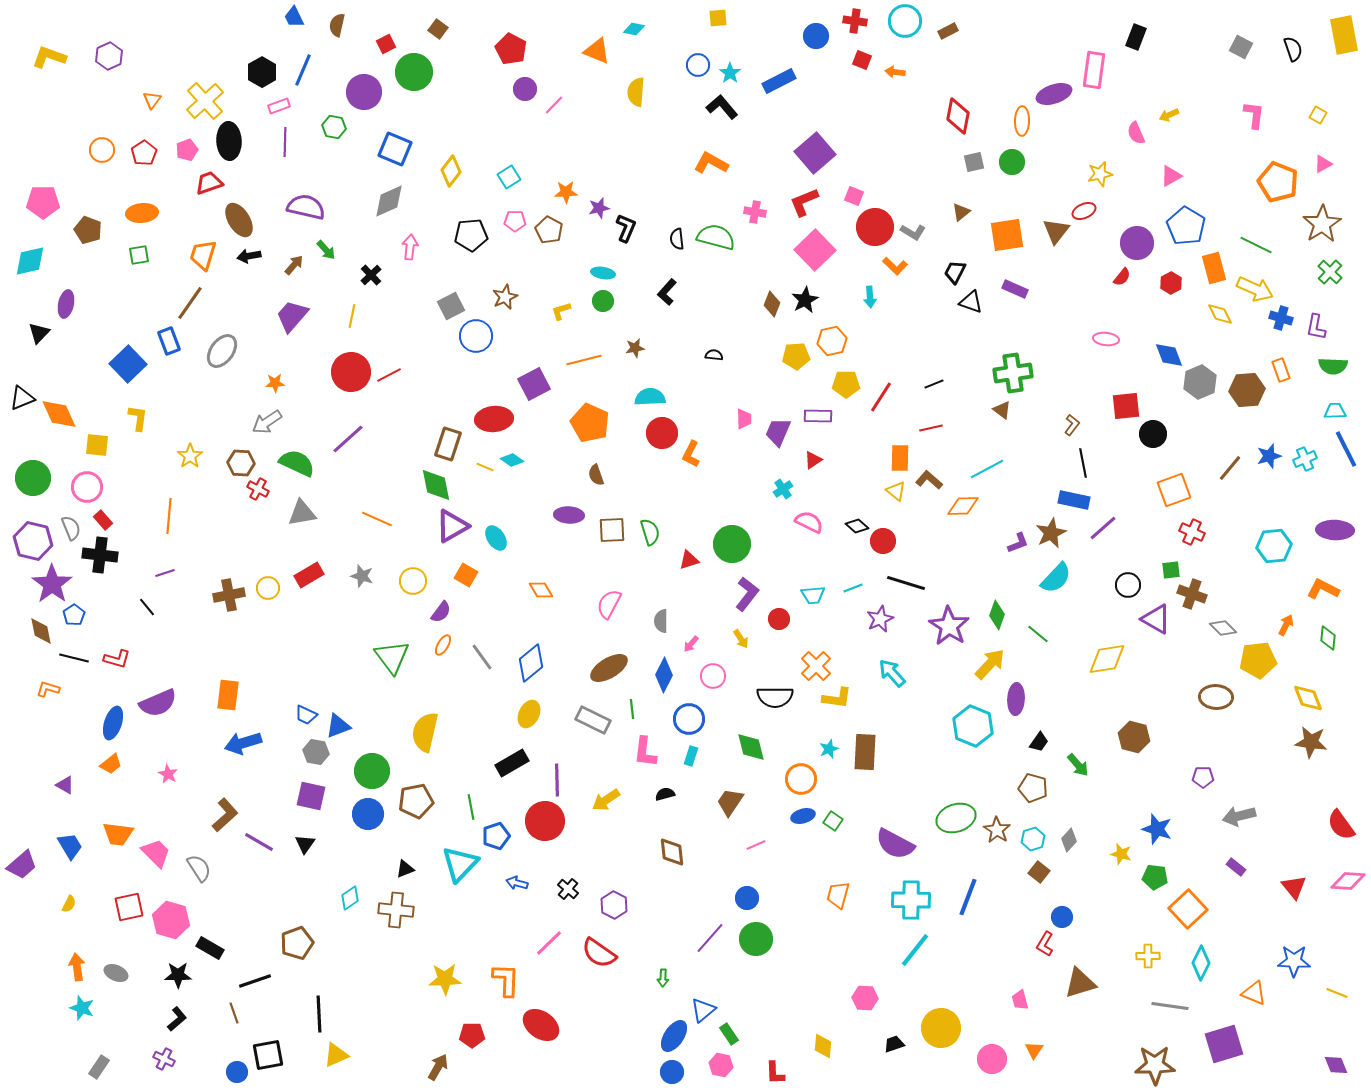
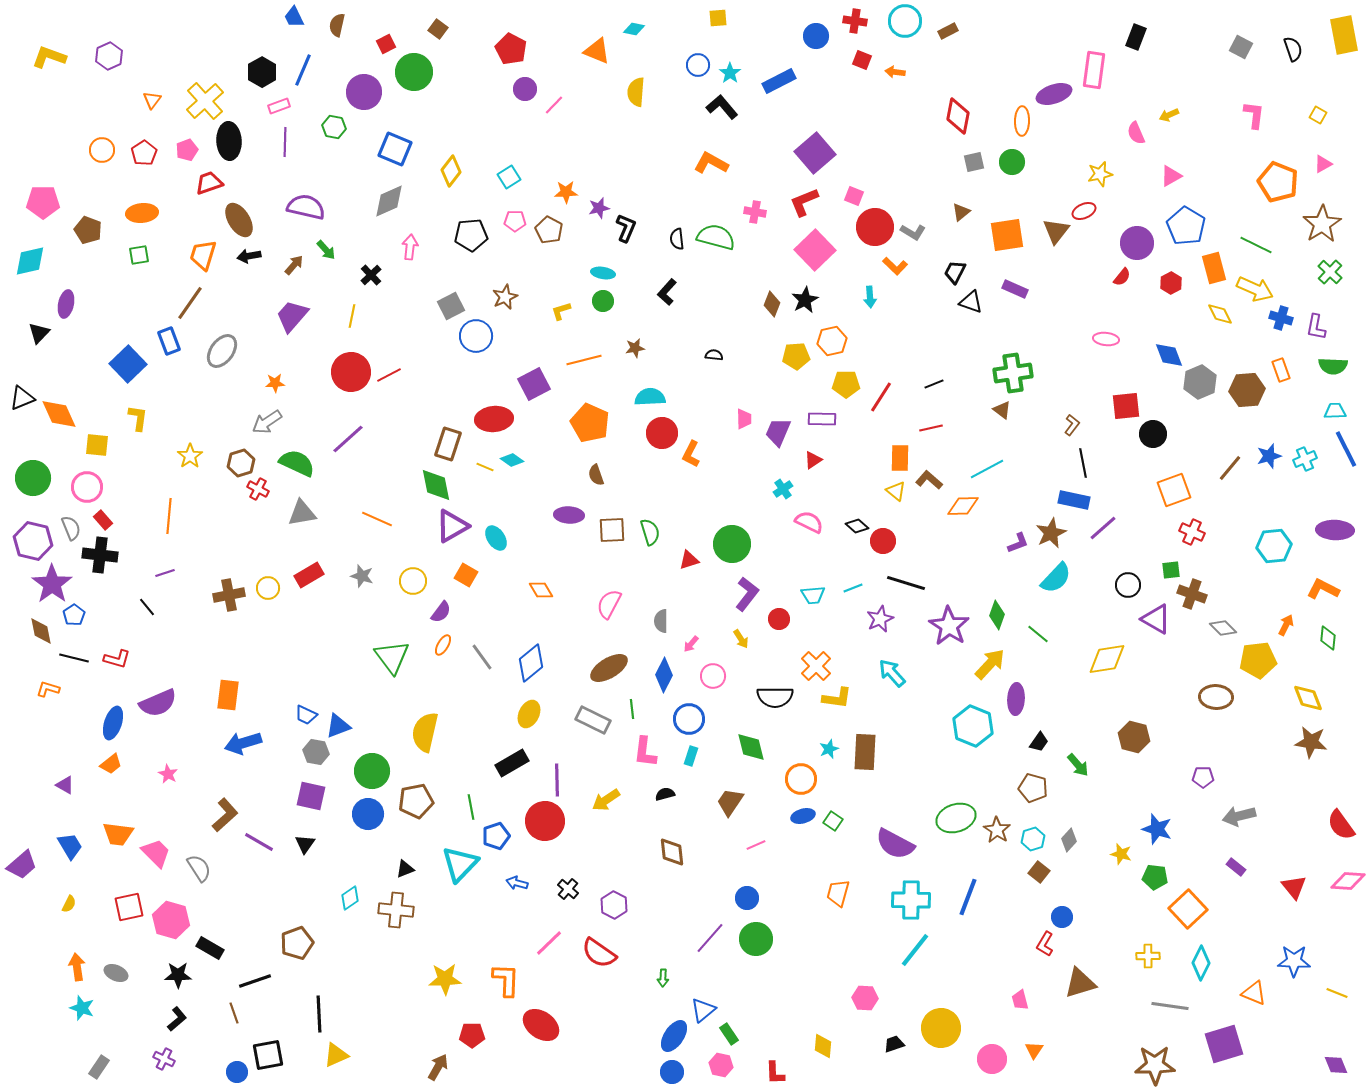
purple rectangle at (818, 416): moved 4 px right, 3 px down
brown hexagon at (241, 463): rotated 20 degrees counterclockwise
orange trapezoid at (838, 895): moved 2 px up
